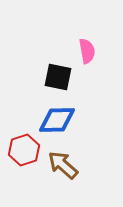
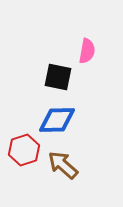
pink semicircle: rotated 20 degrees clockwise
